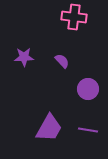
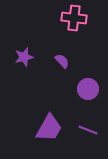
pink cross: moved 1 px down
purple star: rotated 12 degrees counterclockwise
purple line: rotated 12 degrees clockwise
